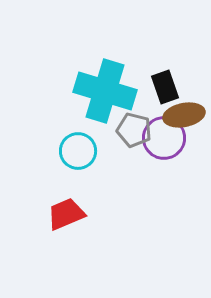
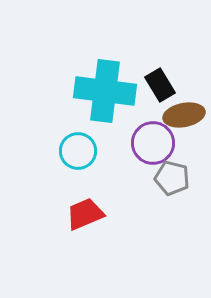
black rectangle: moved 5 px left, 2 px up; rotated 12 degrees counterclockwise
cyan cross: rotated 10 degrees counterclockwise
gray pentagon: moved 38 px right, 48 px down
purple circle: moved 11 px left, 5 px down
red trapezoid: moved 19 px right
